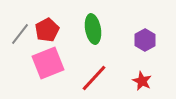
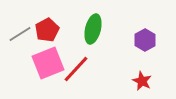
green ellipse: rotated 24 degrees clockwise
gray line: rotated 20 degrees clockwise
red line: moved 18 px left, 9 px up
